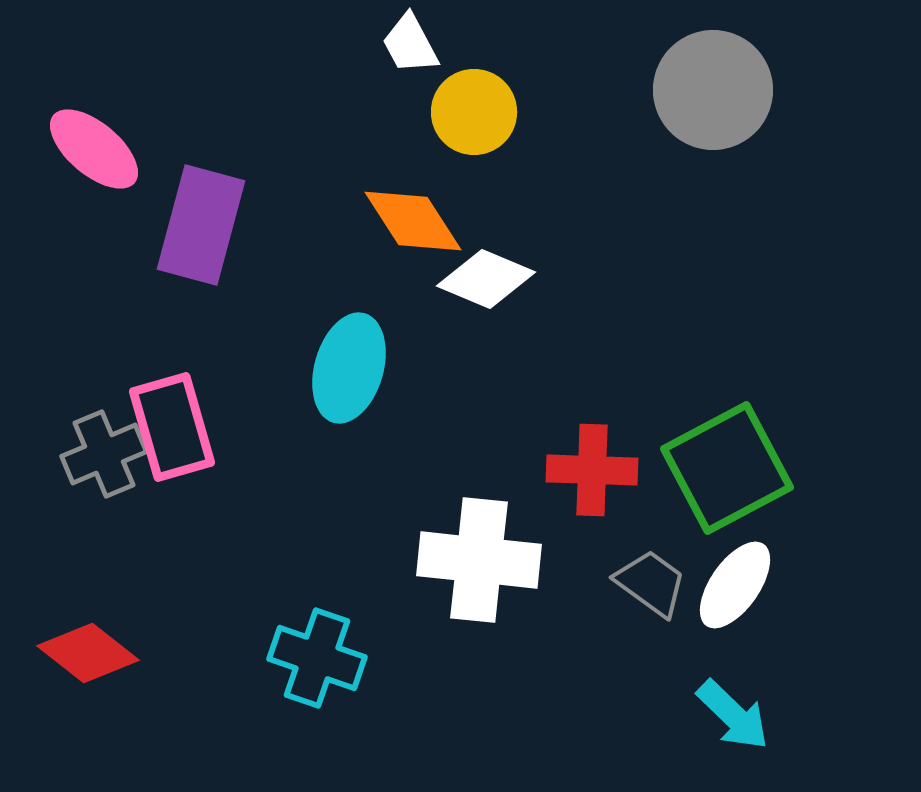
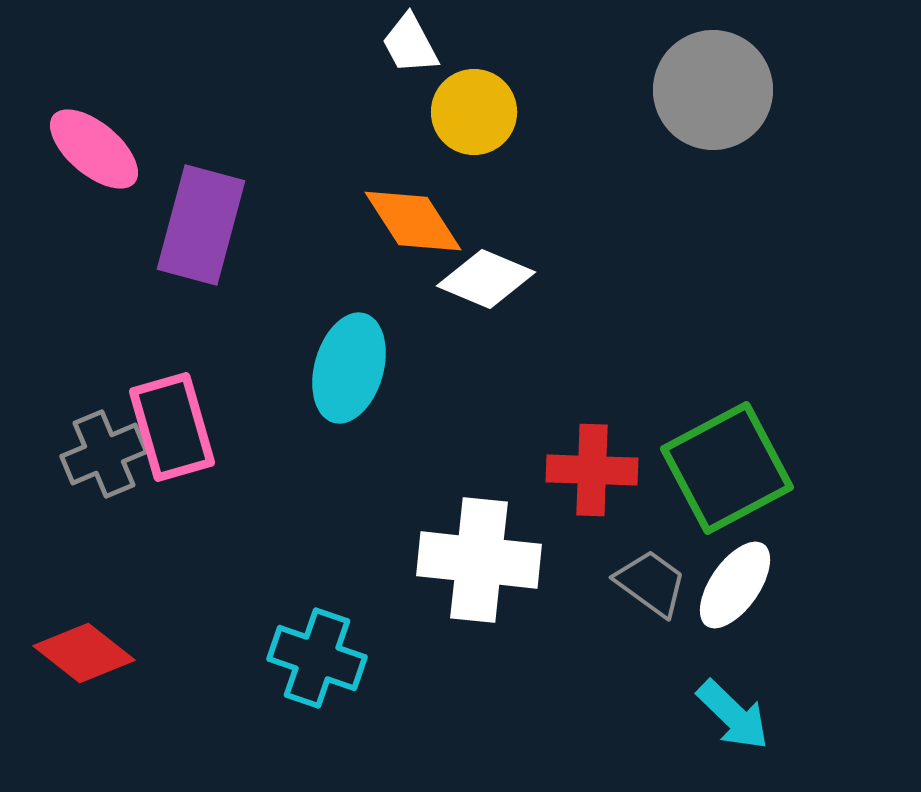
red diamond: moved 4 px left
